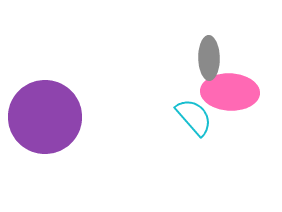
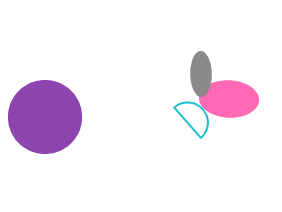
gray ellipse: moved 8 px left, 16 px down
pink ellipse: moved 1 px left, 7 px down
